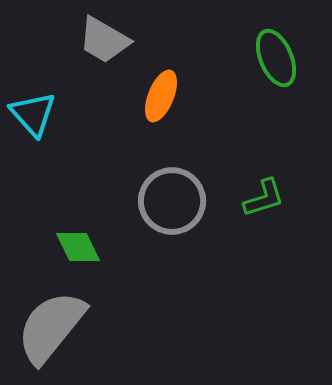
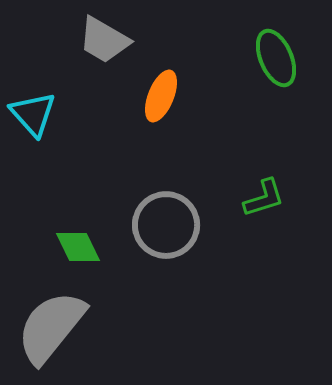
gray circle: moved 6 px left, 24 px down
